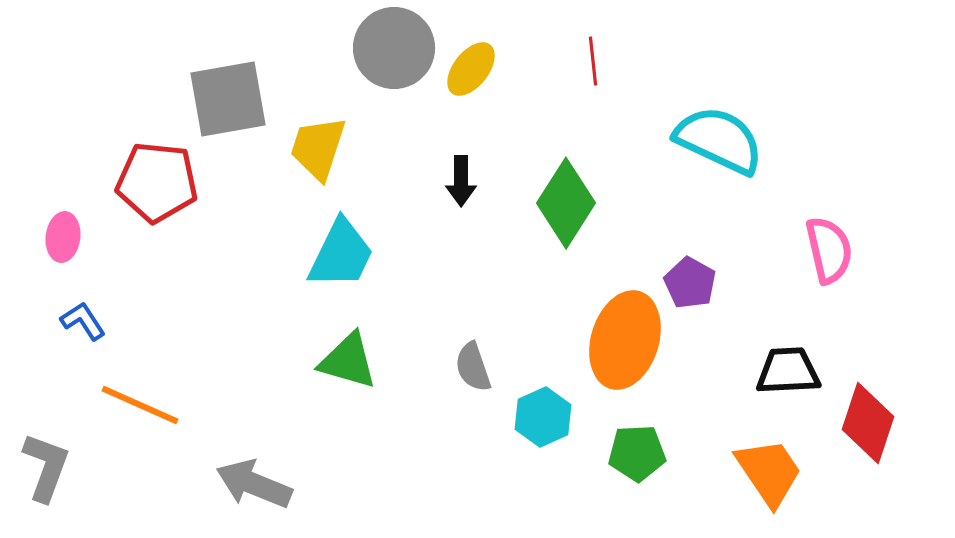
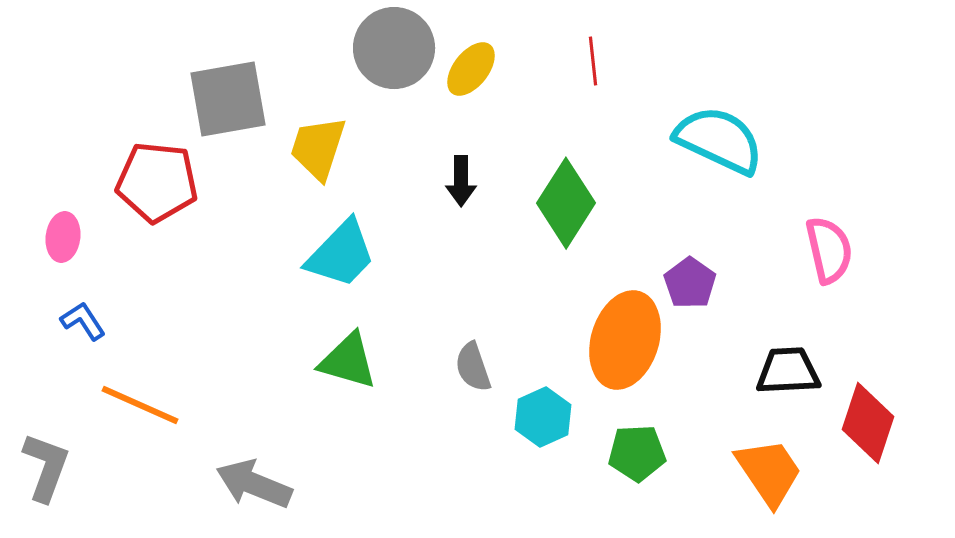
cyan trapezoid: rotated 18 degrees clockwise
purple pentagon: rotated 6 degrees clockwise
